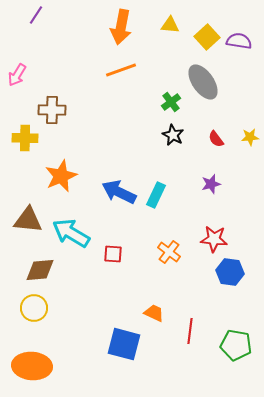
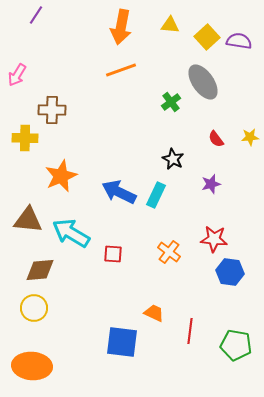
black star: moved 24 px down
blue square: moved 2 px left, 2 px up; rotated 8 degrees counterclockwise
